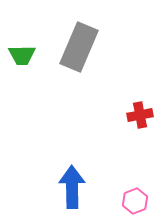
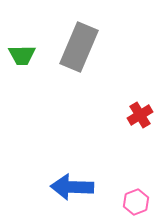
red cross: rotated 20 degrees counterclockwise
blue arrow: rotated 87 degrees counterclockwise
pink hexagon: moved 1 px right, 1 px down
